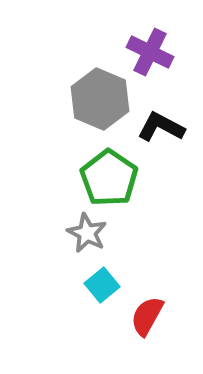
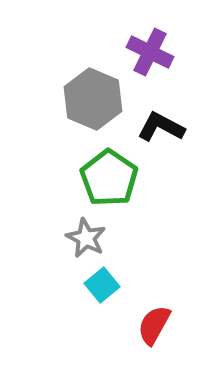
gray hexagon: moved 7 px left
gray star: moved 1 px left, 5 px down
red semicircle: moved 7 px right, 9 px down
